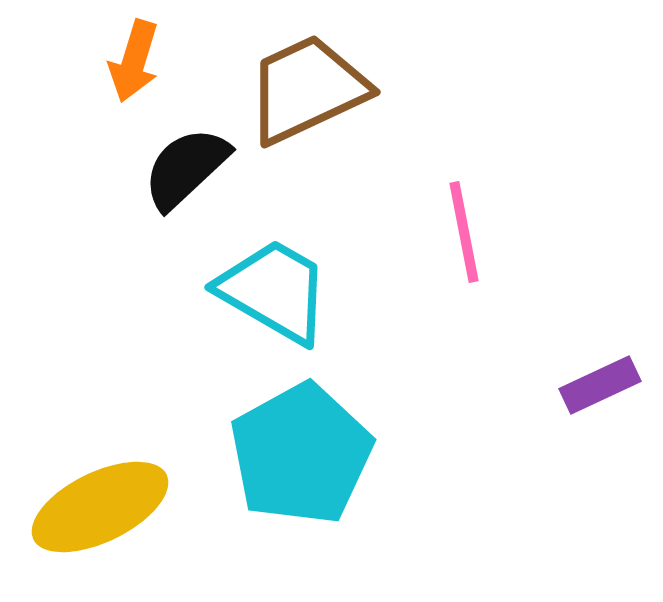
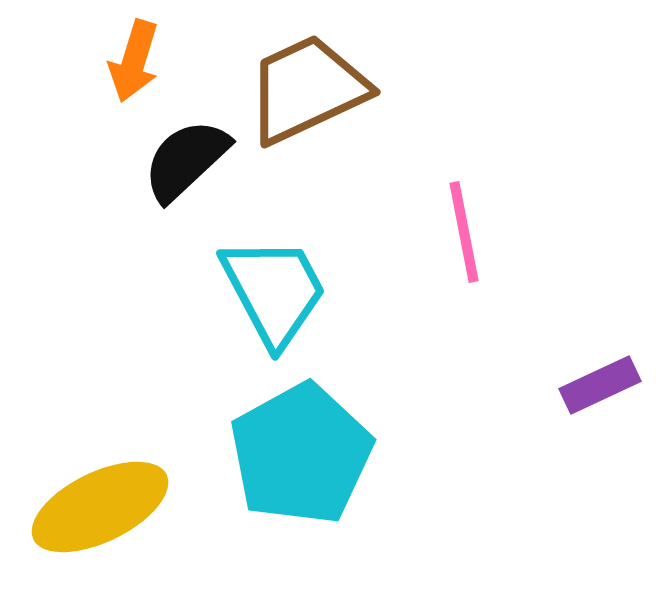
black semicircle: moved 8 px up
cyan trapezoid: rotated 32 degrees clockwise
